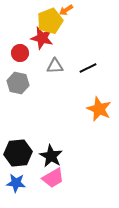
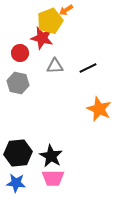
pink trapezoid: rotated 30 degrees clockwise
